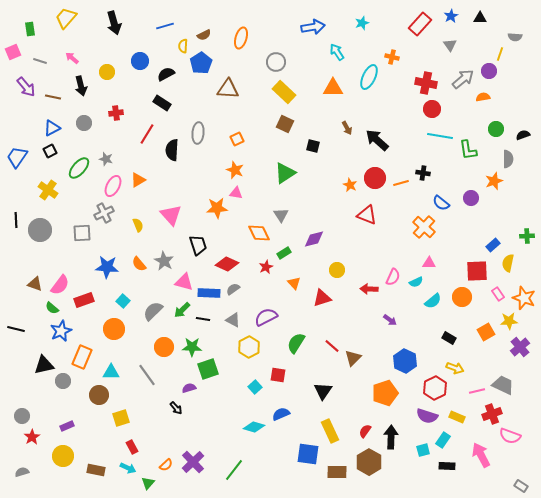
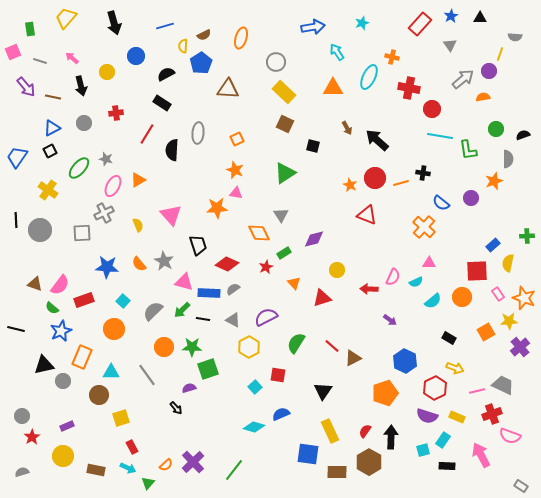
blue circle at (140, 61): moved 4 px left, 5 px up
red cross at (426, 83): moved 17 px left, 5 px down
brown triangle at (353, 358): rotated 18 degrees clockwise
